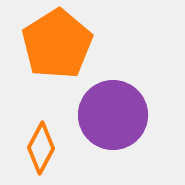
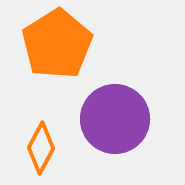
purple circle: moved 2 px right, 4 px down
